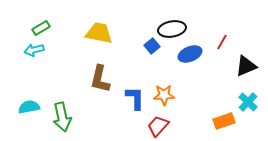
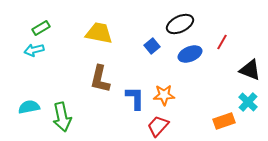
black ellipse: moved 8 px right, 5 px up; rotated 16 degrees counterclockwise
black triangle: moved 4 px right, 4 px down; rotated 45 degrees clockwise
